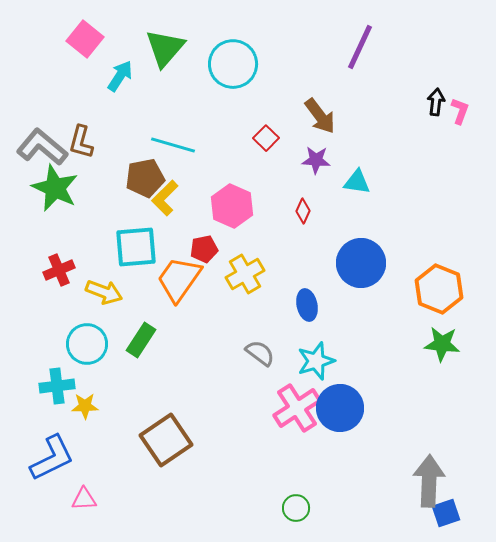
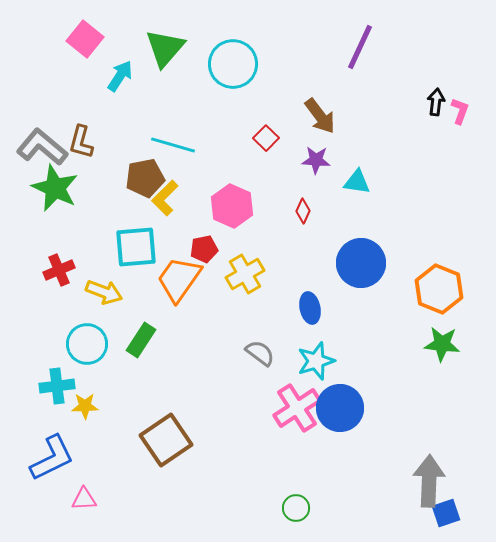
blue ellipse at (307, 305): moved 3 px right, 3 px down
